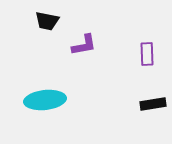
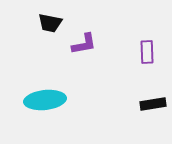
black trapezoid: moved 3 px right, 2 px down
purple L-shape: moved 1 px up
purple rectangle: moved 2 px up
